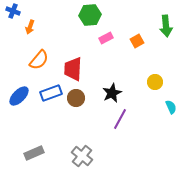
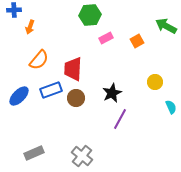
blue cross: moved 1 px right, 1 px up; rotated 24 degrees counterclockwise
green arrow: rotated 125 degrees clockwise
blue rectangle: moved 3 px up
